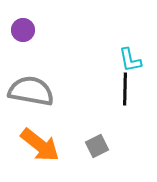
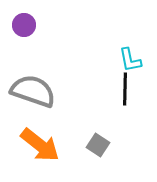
purple circle: moved 1 px right, 5 px up
gray semicircle: moved 2 px right; rotated 9 degrees clockwise
gray square: moved 1 px right, 1 px up; rotated 30 degrees counterclockwise
